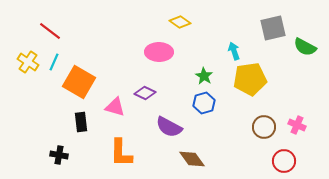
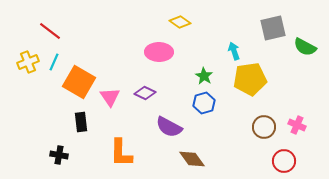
yellow cross: rotated 35 degrees clockwise
pink triangle: moved 5 px left, 10 px up; rotated 40 degrees clockwise
